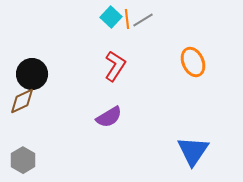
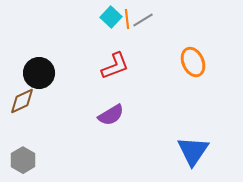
red L-shape: rotated 36 degrees clockwise
black circle: moved 7 px right, 1 px up
purple semicircle: moved 2 px right, 2 px up
